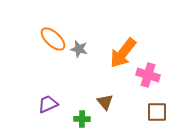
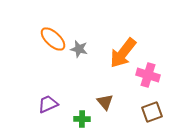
brown square: moved 5 px left; rotated 20 degrees counterclockwise
